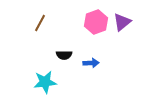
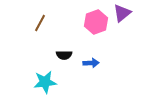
purple triangle: moved 9 px up
